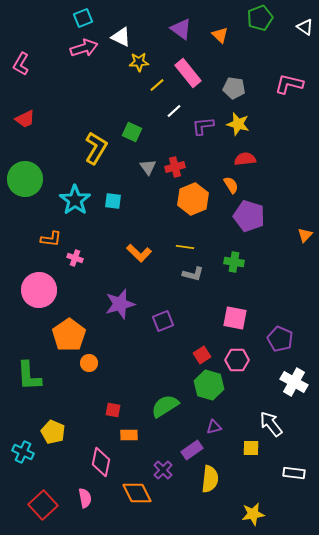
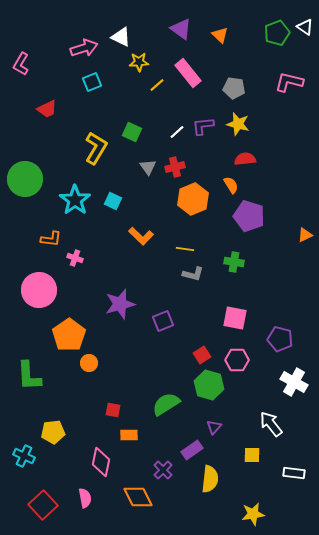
cyan square at (83, 18): moved 9 px right, 64 px down
green pentagon at (260, 18): moved 17 px right, 15 px down
pink L-shape at (289, 84): moved 2 px up
white line at (174, 111): moved 3 px right, 21 px down
red trapezoid at (25, 119): moved 22 px right, 10 px up
cyan square at (113, 201): rotated 18 degrees clockwise
orange triangle at (305, 235): rotated 21 degrees clockwise
yellow line at (185, 247): moved 2 px down
orange L-shape at (139, 253): moved 2 px right, 17 px up
purple pentagon at (280, 339): rotated 10 degrees counterclockwise
green semicircle at (165, 406): moved 1 px right, 2 px up
purple triangle at (214, 427): rotated 35 degrees counterclockwise
yellow pentagon at (53, 432): rotated 30 degrees counterclockwise
yellow square at (251, 448): moved 1 px right, 7 px down
cyan cross at (23, 452): moved 1 px right, 4 px down
orange diamond at (137, 493): moved 1 px right, 4 px down
